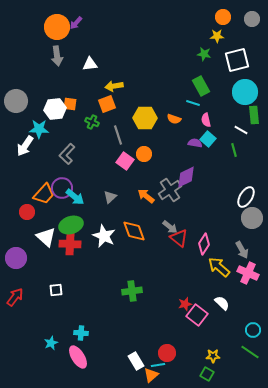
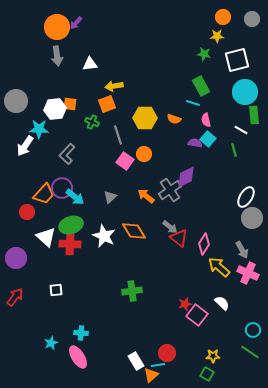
orange diamond at (134, 231): rotated 10 degrees counterclockwise
